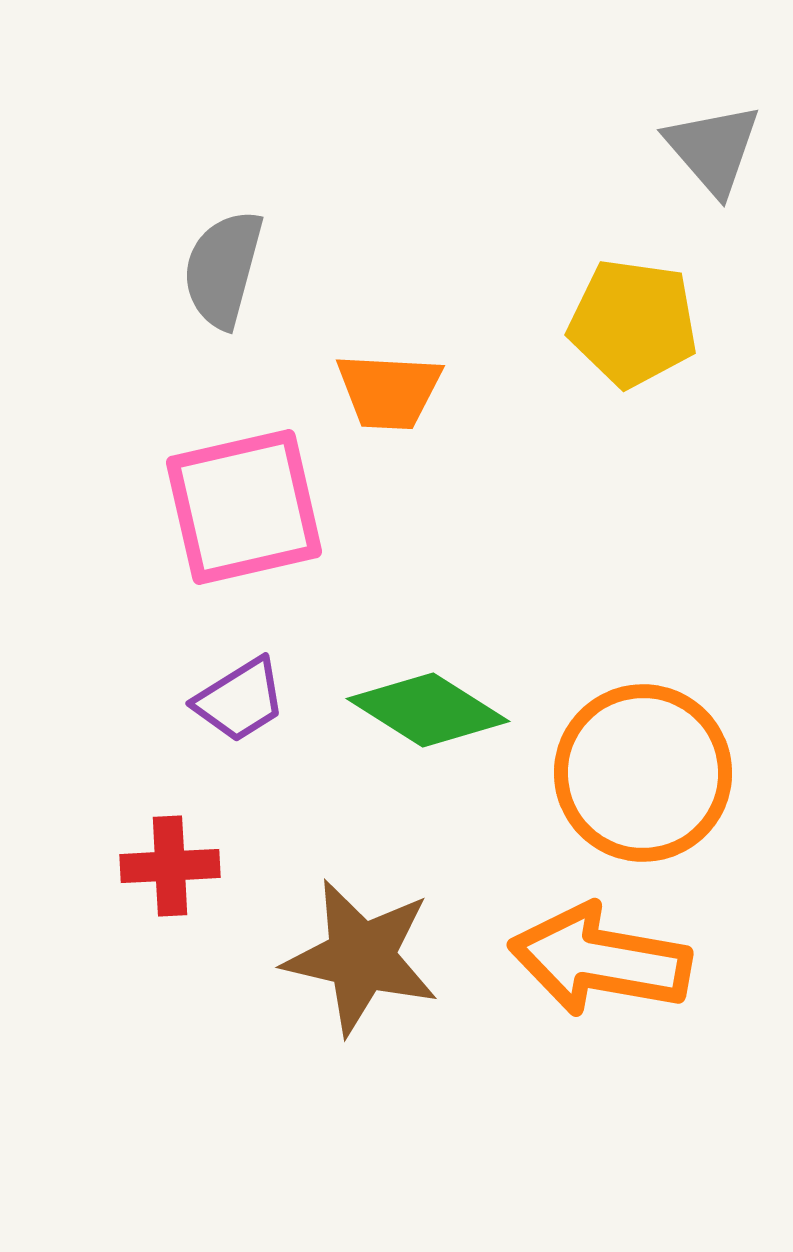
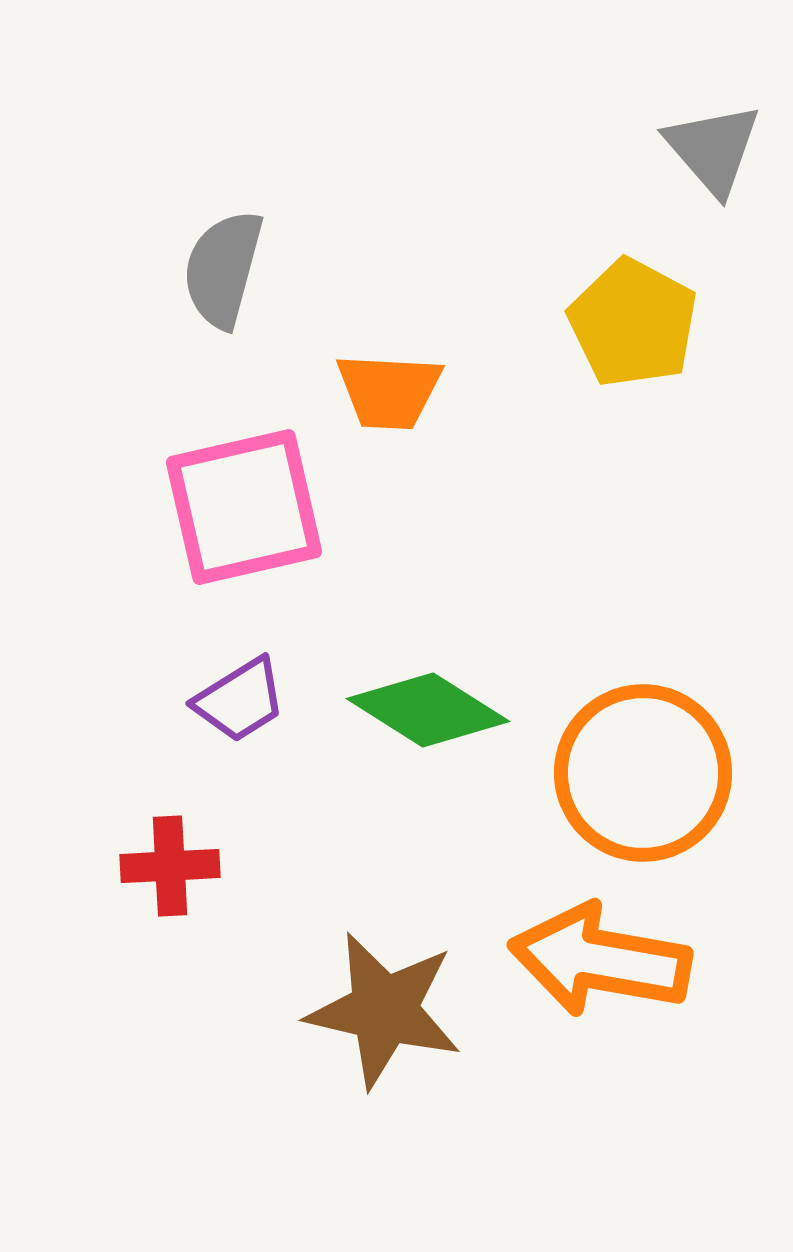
yellow pentagon: rotated 20 degrees clockwise
brown star: moved 23 px right, 53 px down
